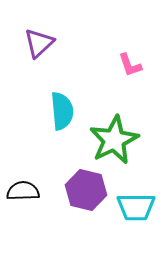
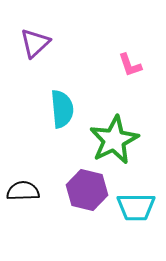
purple triangle: moved 4 px left
cyan semicircle: moved 2 px up
purple hexagon: moved 1 px right
